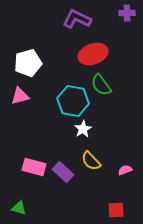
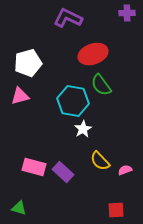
purple L-shape: moved 9 px left, 1 px up
yellow semicircle: moved 9 px right
